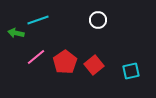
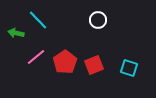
cyan line: rotated 65 degrees clockwise
red square: rotated 18 degrees clockwise
cyan square: moved 2 px left, 3 px up; rotated 30 degrees clockwise
